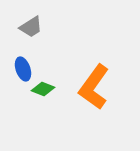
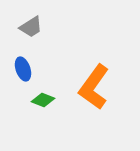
green diamond: moved 11 px down
